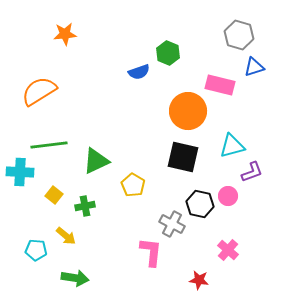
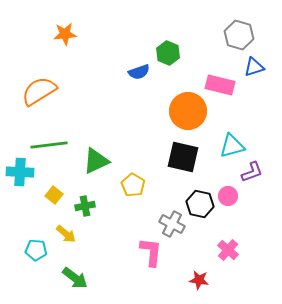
yellow arrow: moved 2 px up
green arrow: rotated 28 degrees clockwise
